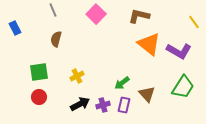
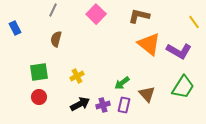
gray line: rotated 48 degrees clockwise
